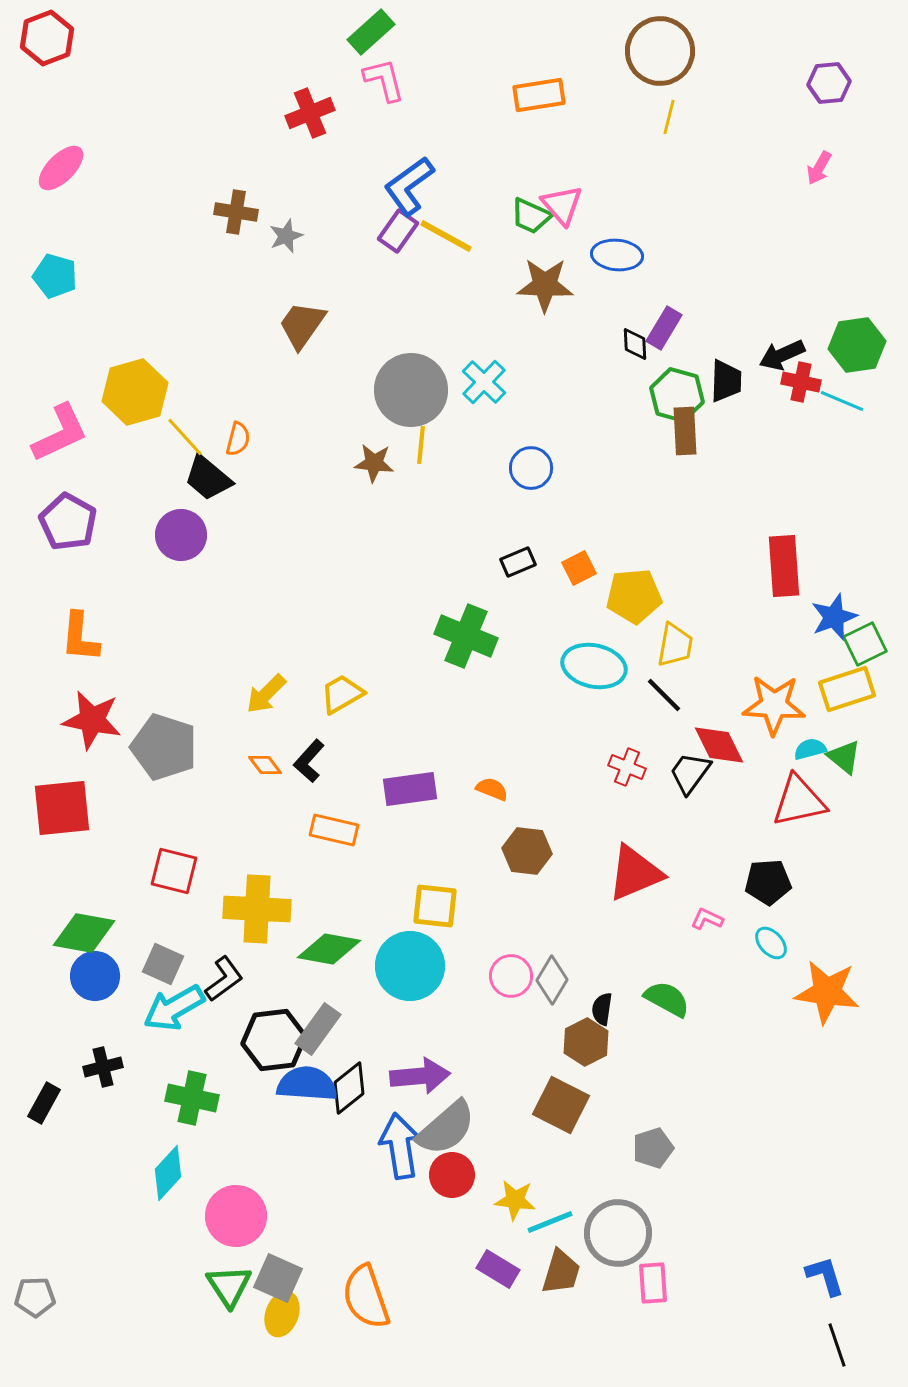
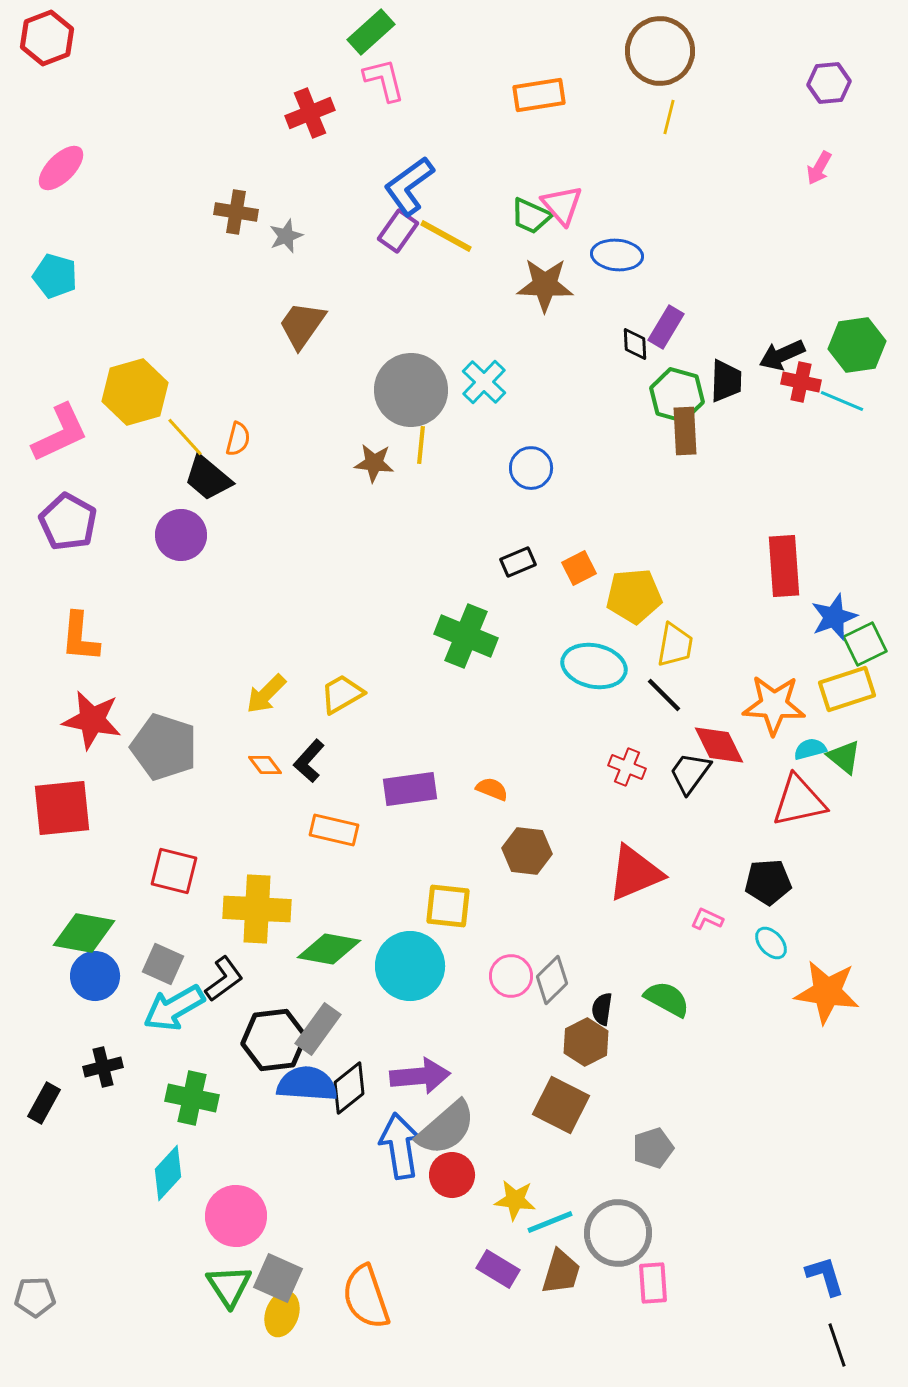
purple rectangle at (664, 328): moved 2 px right, 1 px up
yellow square at (435, 906): moved 13 px right
gray diamond at (552, 980): rotated 15 degrees clockwise
